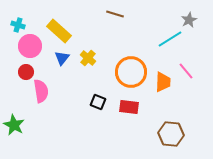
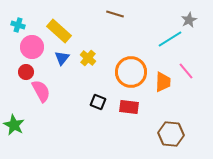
pink circle: moved 2 px right, 1 px down
pink semicircle: rotated 20 degrees counterclockwise
